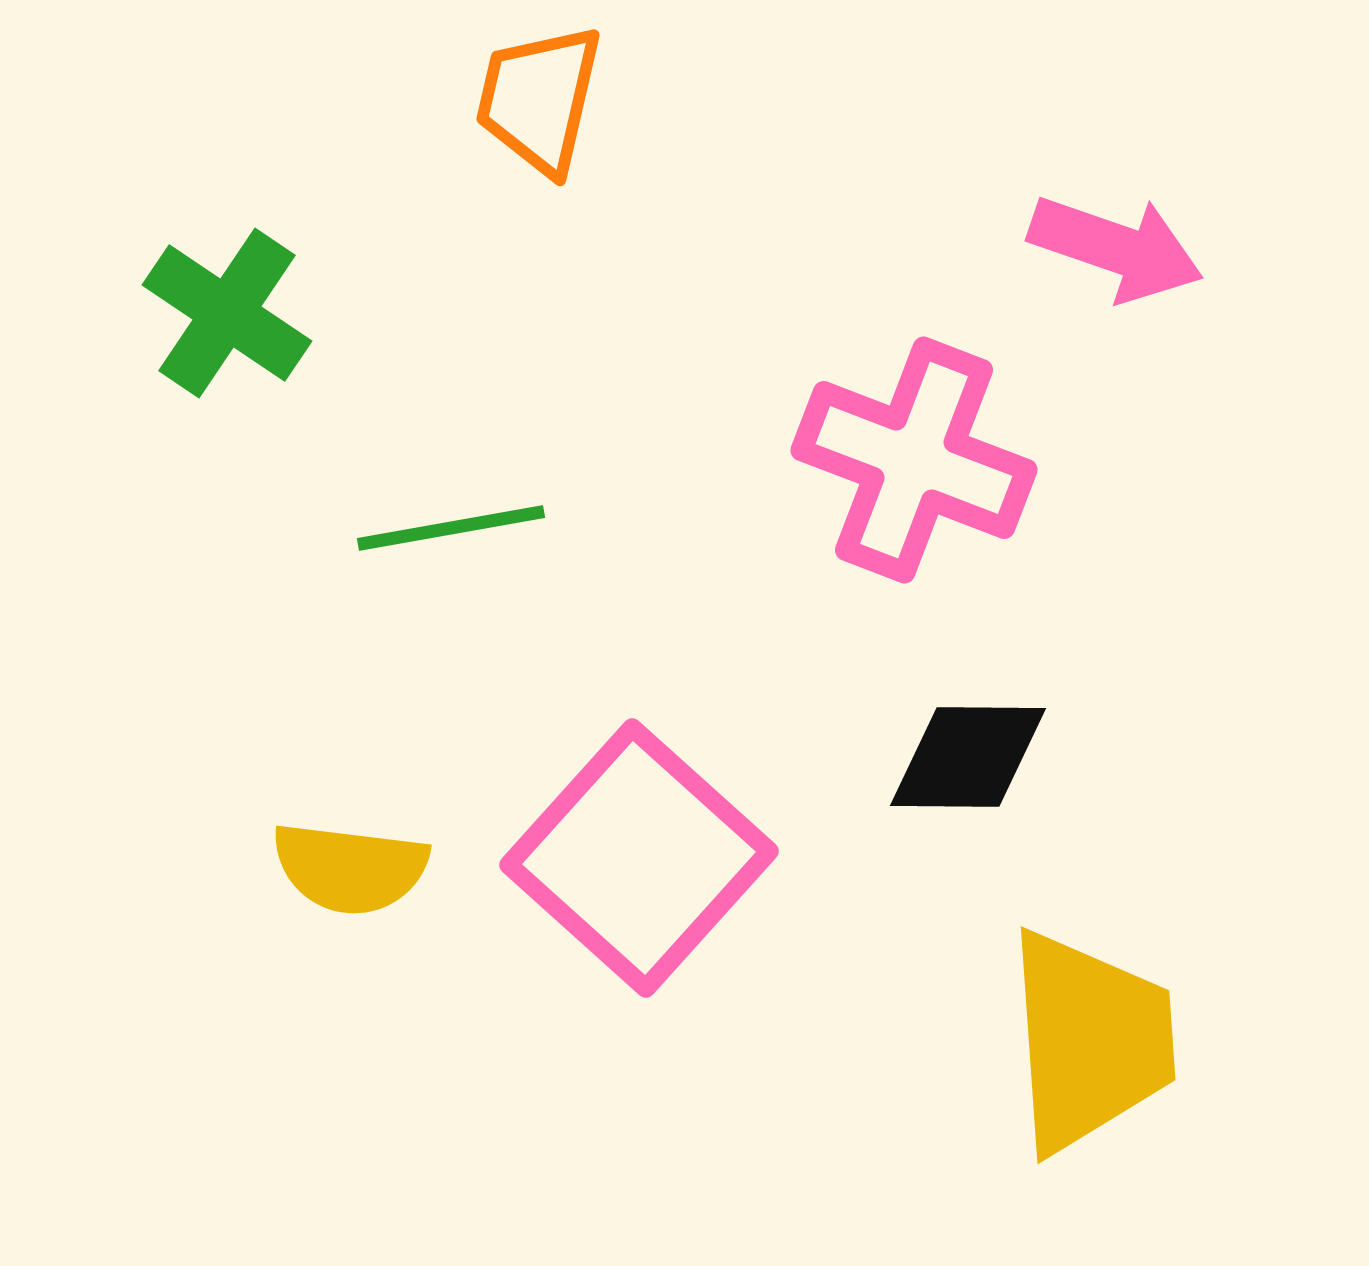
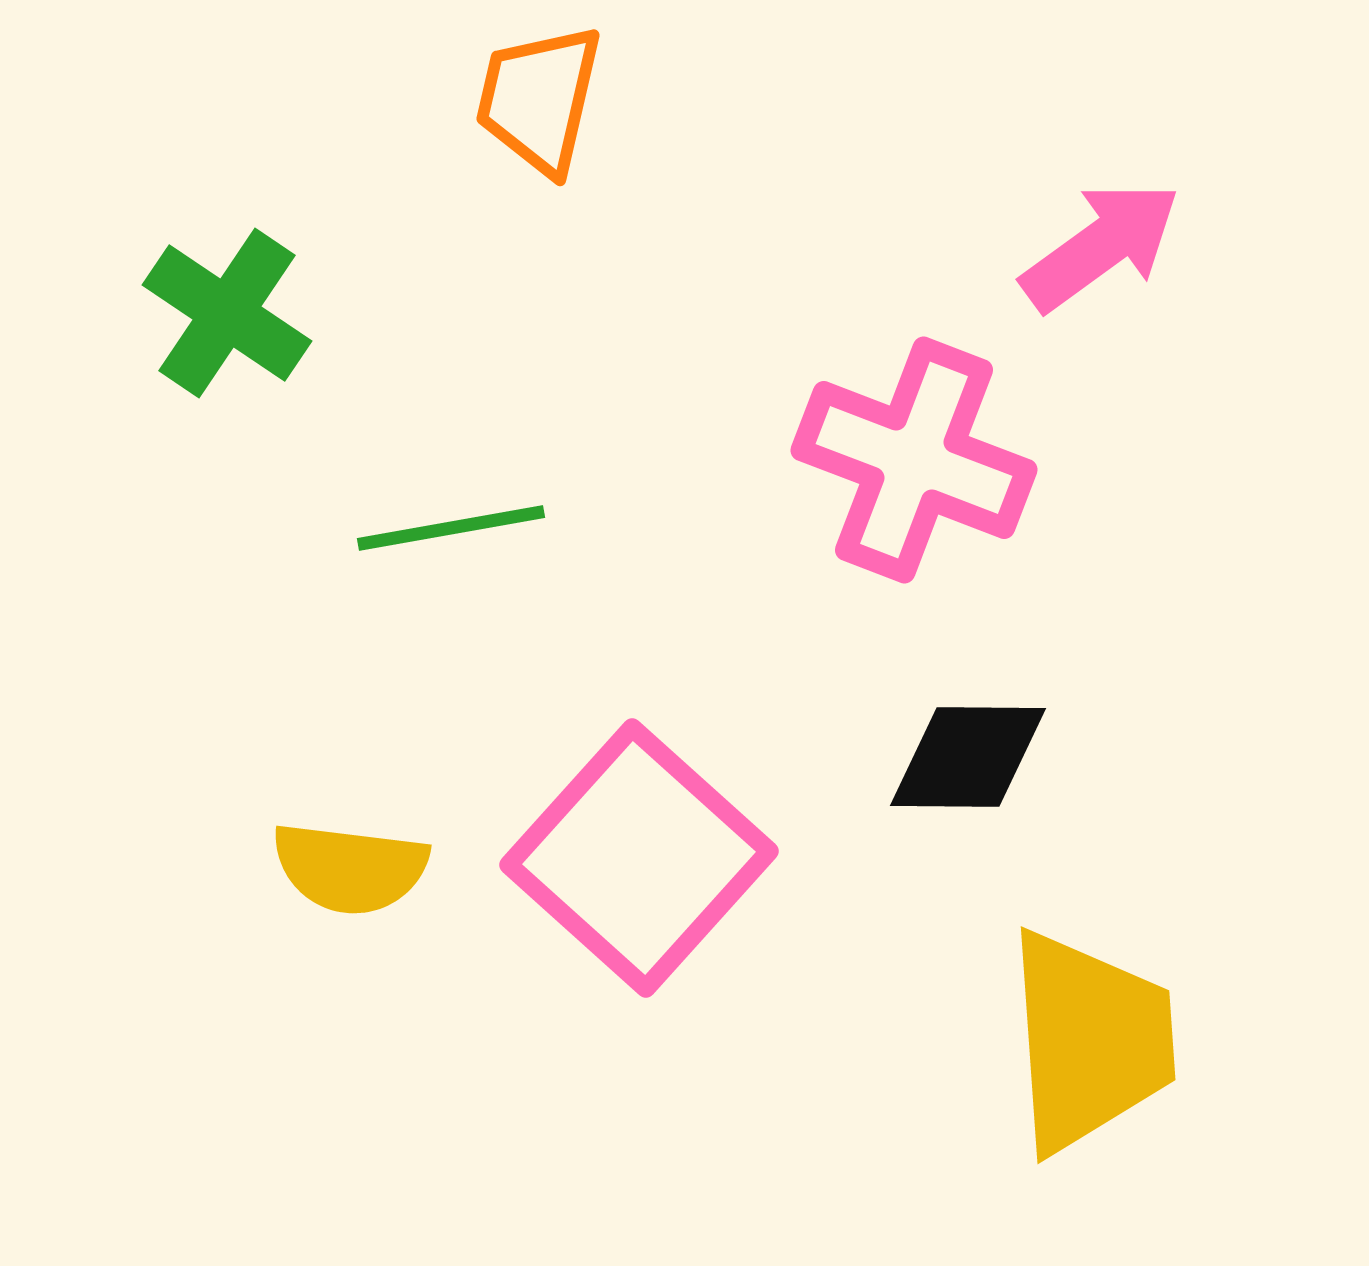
pink arrow: moved 15 px left, 2 px up; rotated 55 degrees counterclockwise
